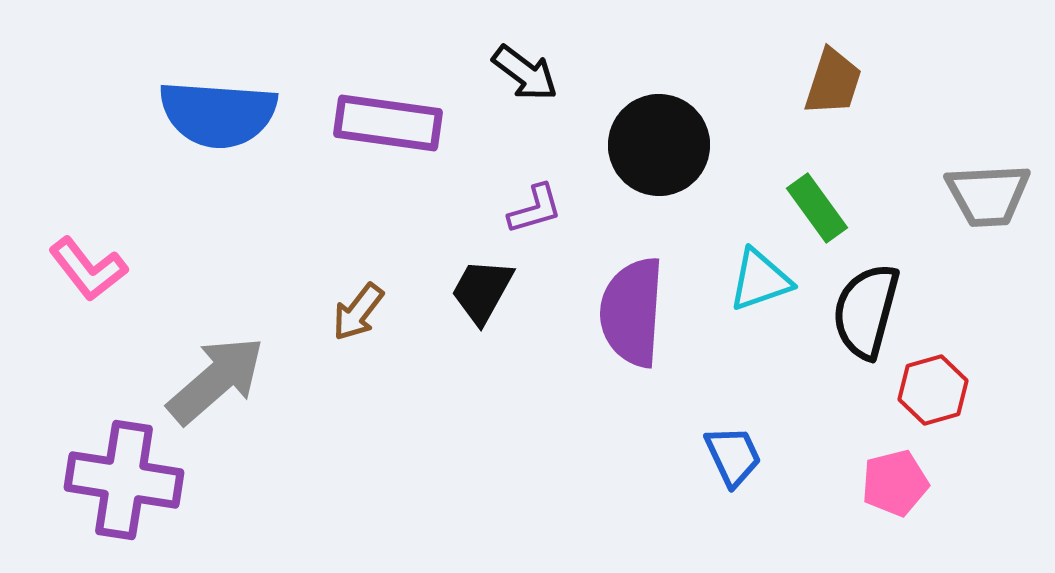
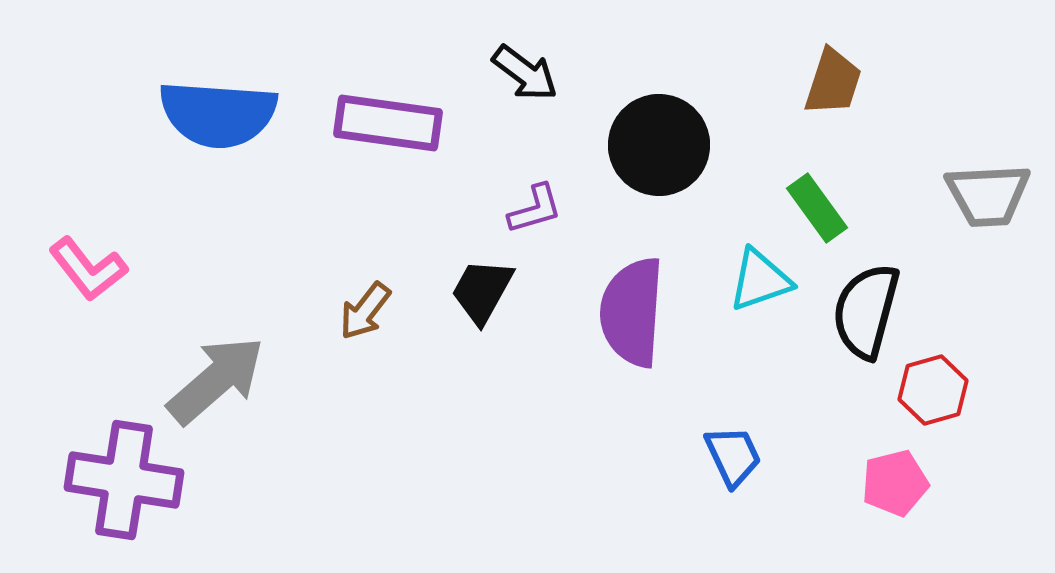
brown arrow: moved 7 px right, 1 px up
